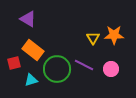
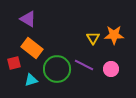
orange rectangle: moved 1 px left, 2 px up
